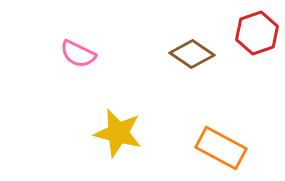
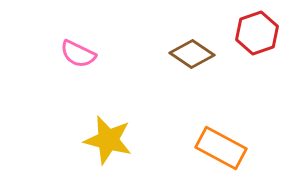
yellow star: moved 10 px left, 7 px down
